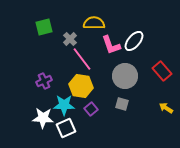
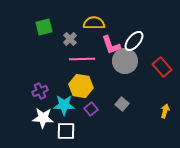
pink line: rotated 55 degrees counterclockwise
red rectangle: moved 4 px up
gray circle: moved 15 px up
purple cross: moved 4 px left, 10 px down
gray square: rotated 24 degrees clockwise
yellow arrow: moved 1 px left, 3 px down; rotated 72 degrees clockwise
white square: moved 3 px down; rotated 24 degrees clockwise
